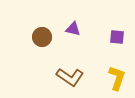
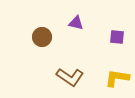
purple triangle: moved 3 px right, 6 px up
yellow L-shape: rotated 100 degrees counterclockwise
